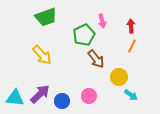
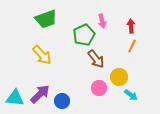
green trapezoid: moved 2 px down
pink circle: moved 10 px right, 8 px up
